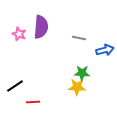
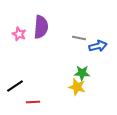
blue arrow: moved 7 px left, 4 px up
yellow star: rotated 12 degrees clockwise
